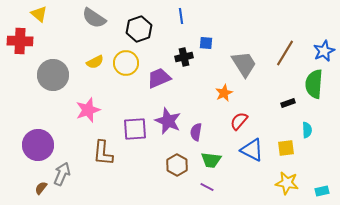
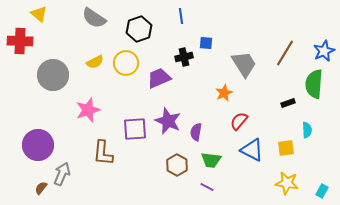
cyan rectangle: rotated 48 degrees counterclockwise
